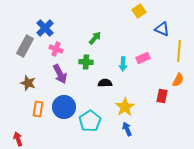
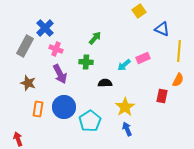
cyan arrow: moved 1 px right, 1 px down; rotated 48 degrees clockwise
